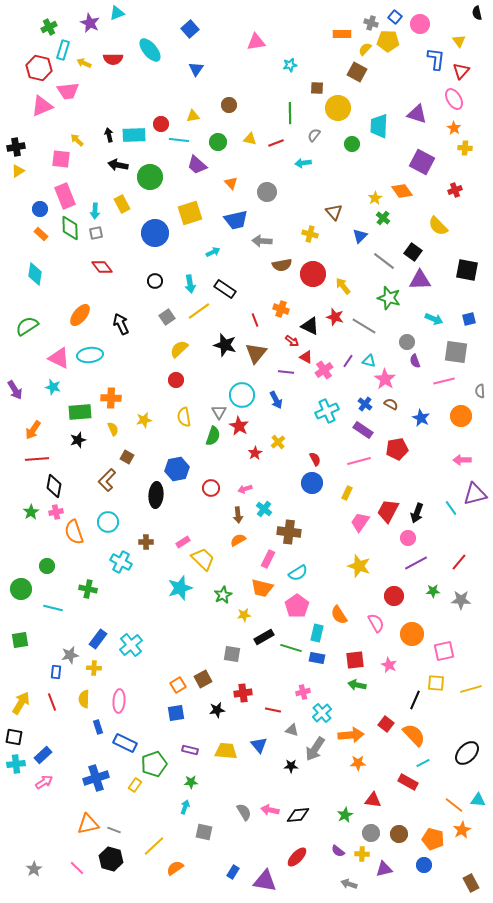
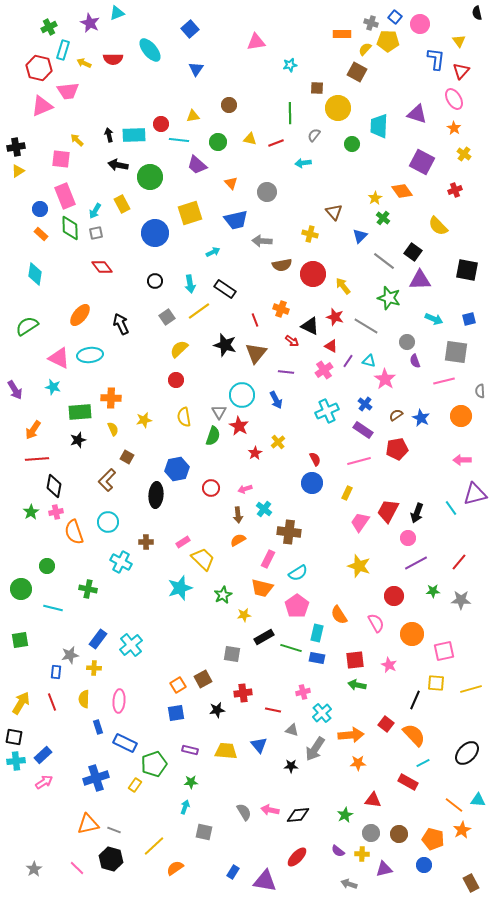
yellow cross at (465, 148): moved 1 px left, 6 px down; rotated 32 degrees clockwise
cyan arrow at (95, 211): rotated 28 degrees clockwise
gray line at (364, 326): moved 2 px right
red triangle at (306, 357): moved 25 px right, 11 px up
brown semicircle at (391, 404): moved 5 px right, 11 px down; rotated 64 degrees counterclockwise
cyan cross at (16, 764): moved 3 px up
